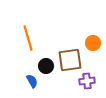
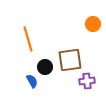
orange line: moved 1 px down
orange circle: moved 19 px up
black circle: moved 1 px left, 1 px down
